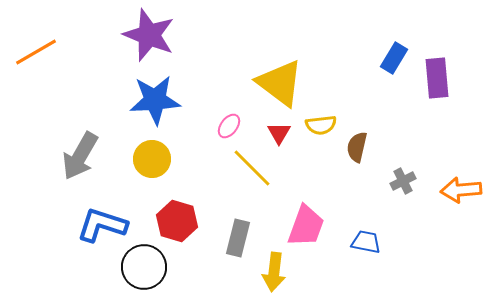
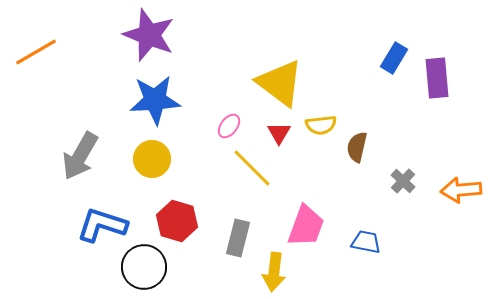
gray cross: rotated 20 degrees counterclockwise
